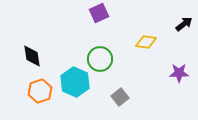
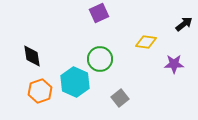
purple star: moved 5 px left, 9 px up
gray square: moved 1 px down
